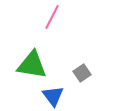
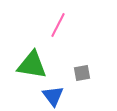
pink line: moved 6 px right, 8 px down
gray square: rotated 24 degrees clockwise
